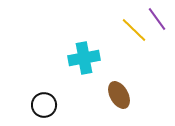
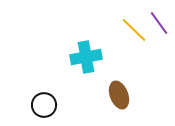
purple line: moved 2 px right, 4 px down
cyan cross: moved 2 px right, 1 px up
brown ellipse: rotated 8 degrees clockwise
